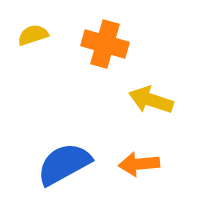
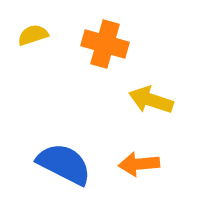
blue semicircle: rotated 56 degrees clockwise
